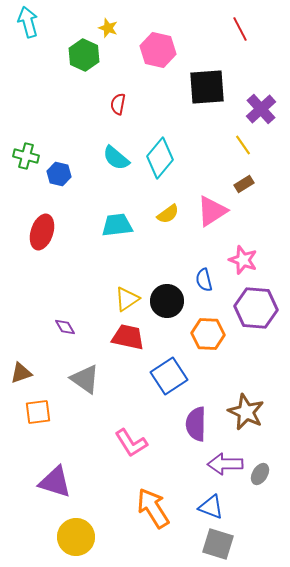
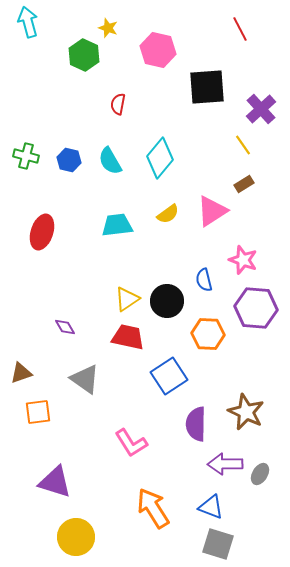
cyan semicircle: moved 6 px left, 3 px down; rotated 20 degrees clockwise
blue hexagon: moved 10 px right, 14 px up
